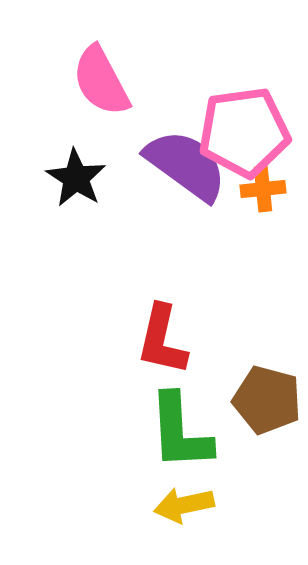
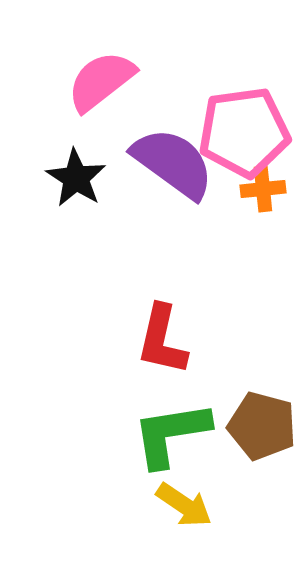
pink semicircle: rotated 80 degrees clockwise
purple semicircle: moved 13 px left, 2 px up
brown pentagon: moved 5 px left, 26 px down
green L-shape: moved 9 px left, 2 px down; rotated 84 degrees clockwise
yellow arrow: rotated 134 degrees counterclockwise
